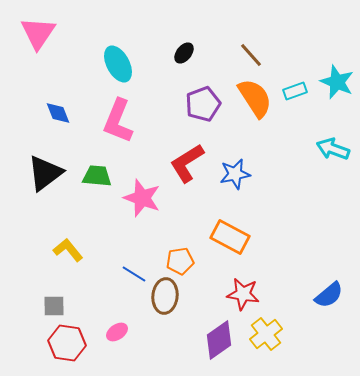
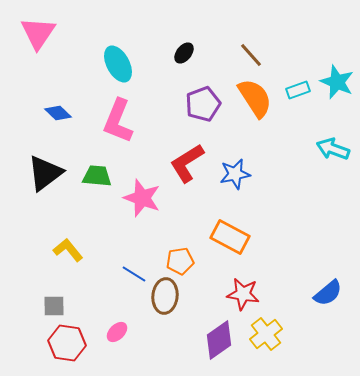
cyan rectangle: moved 3 px right, 1 px up
blue diamond: rotated 24 degrees counterclockwise
blue semicircle: moved 1 px left, 2 px up
pink ellipse: rotated 10 degrees counterclockwise
